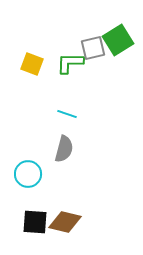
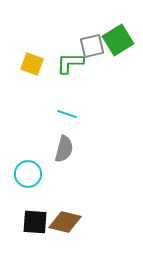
gray square: moved 1 px left, 2 px up
